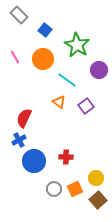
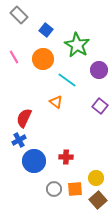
blue square: moved 1 px right
pink line: moved 1 px left
orange triangle: moved 3 px left
purple square: moved 14 px right; rotated 14 degrees counterclockwise
orange square: rotated 21 degrees clockwise
